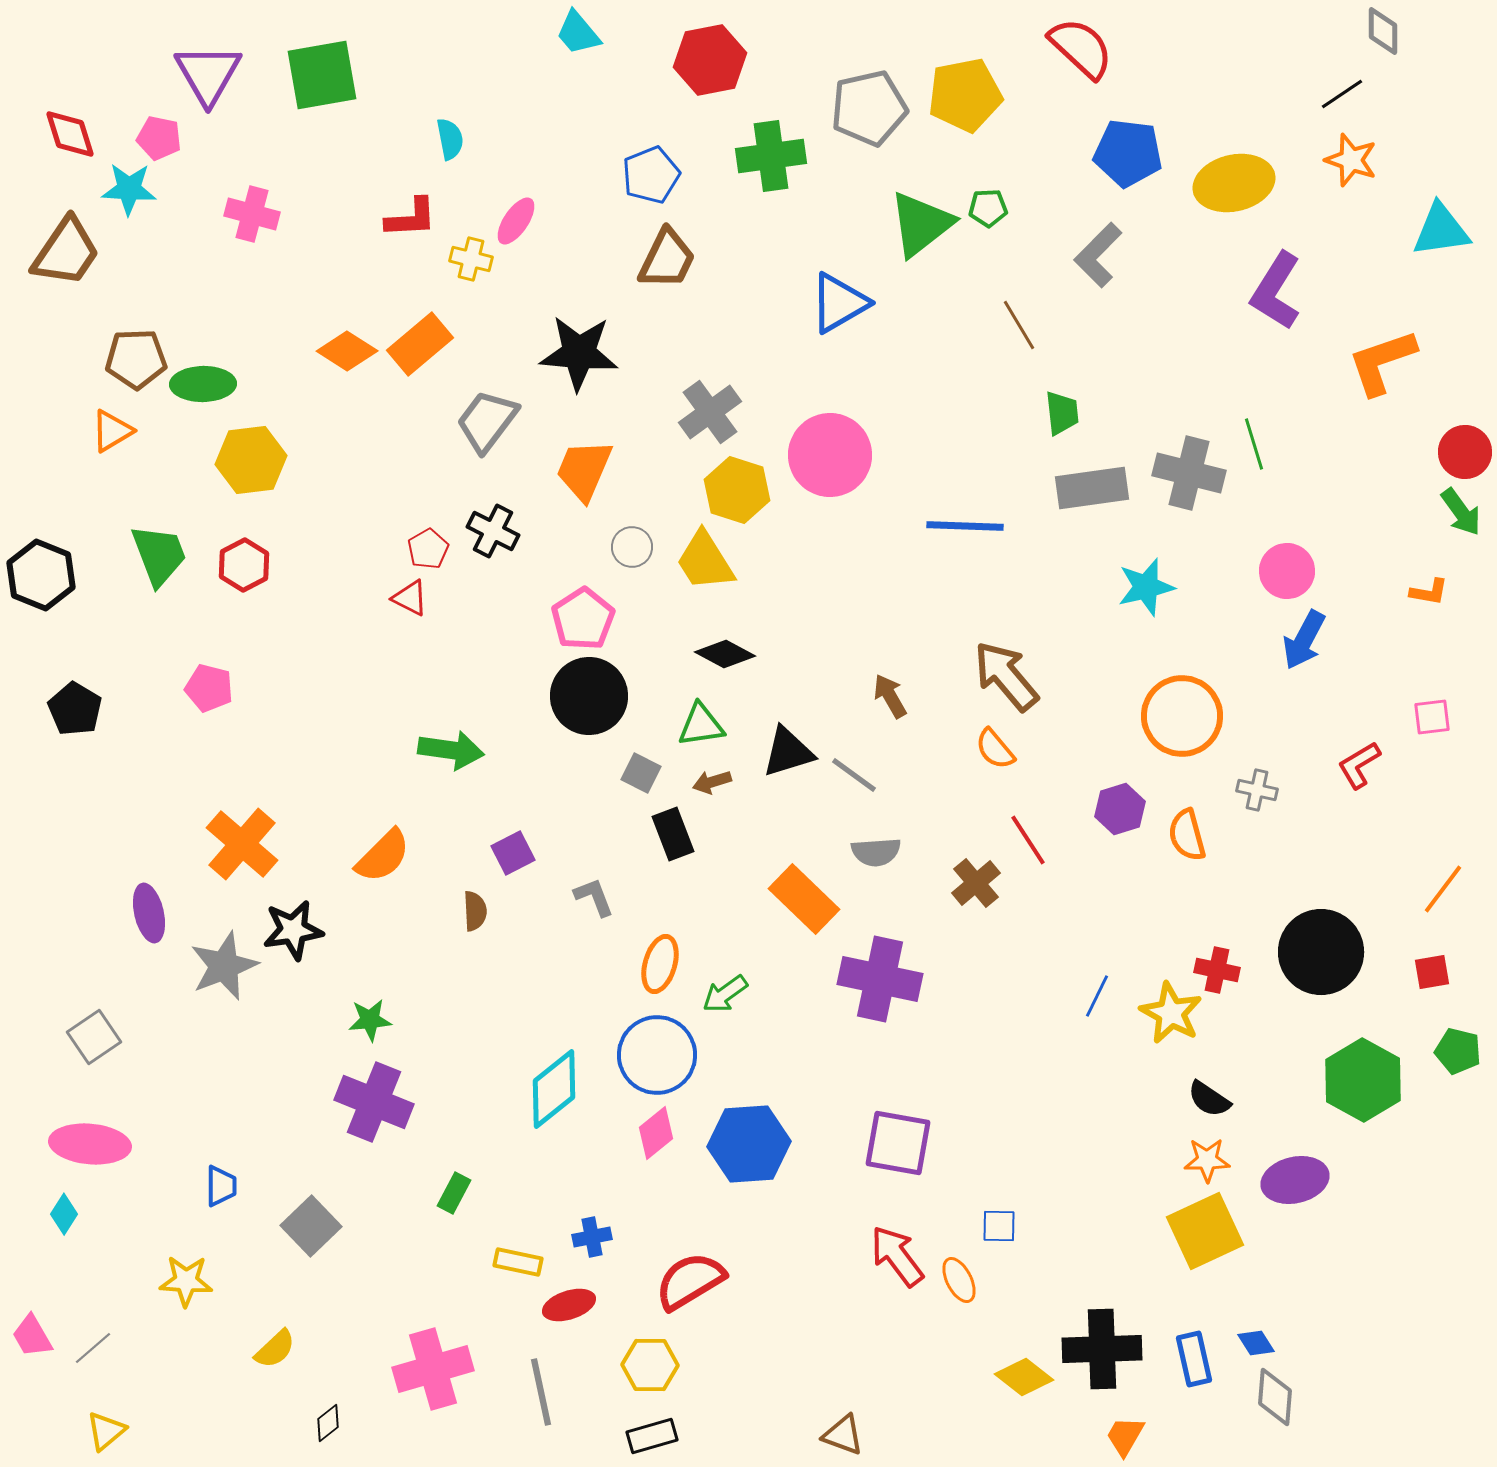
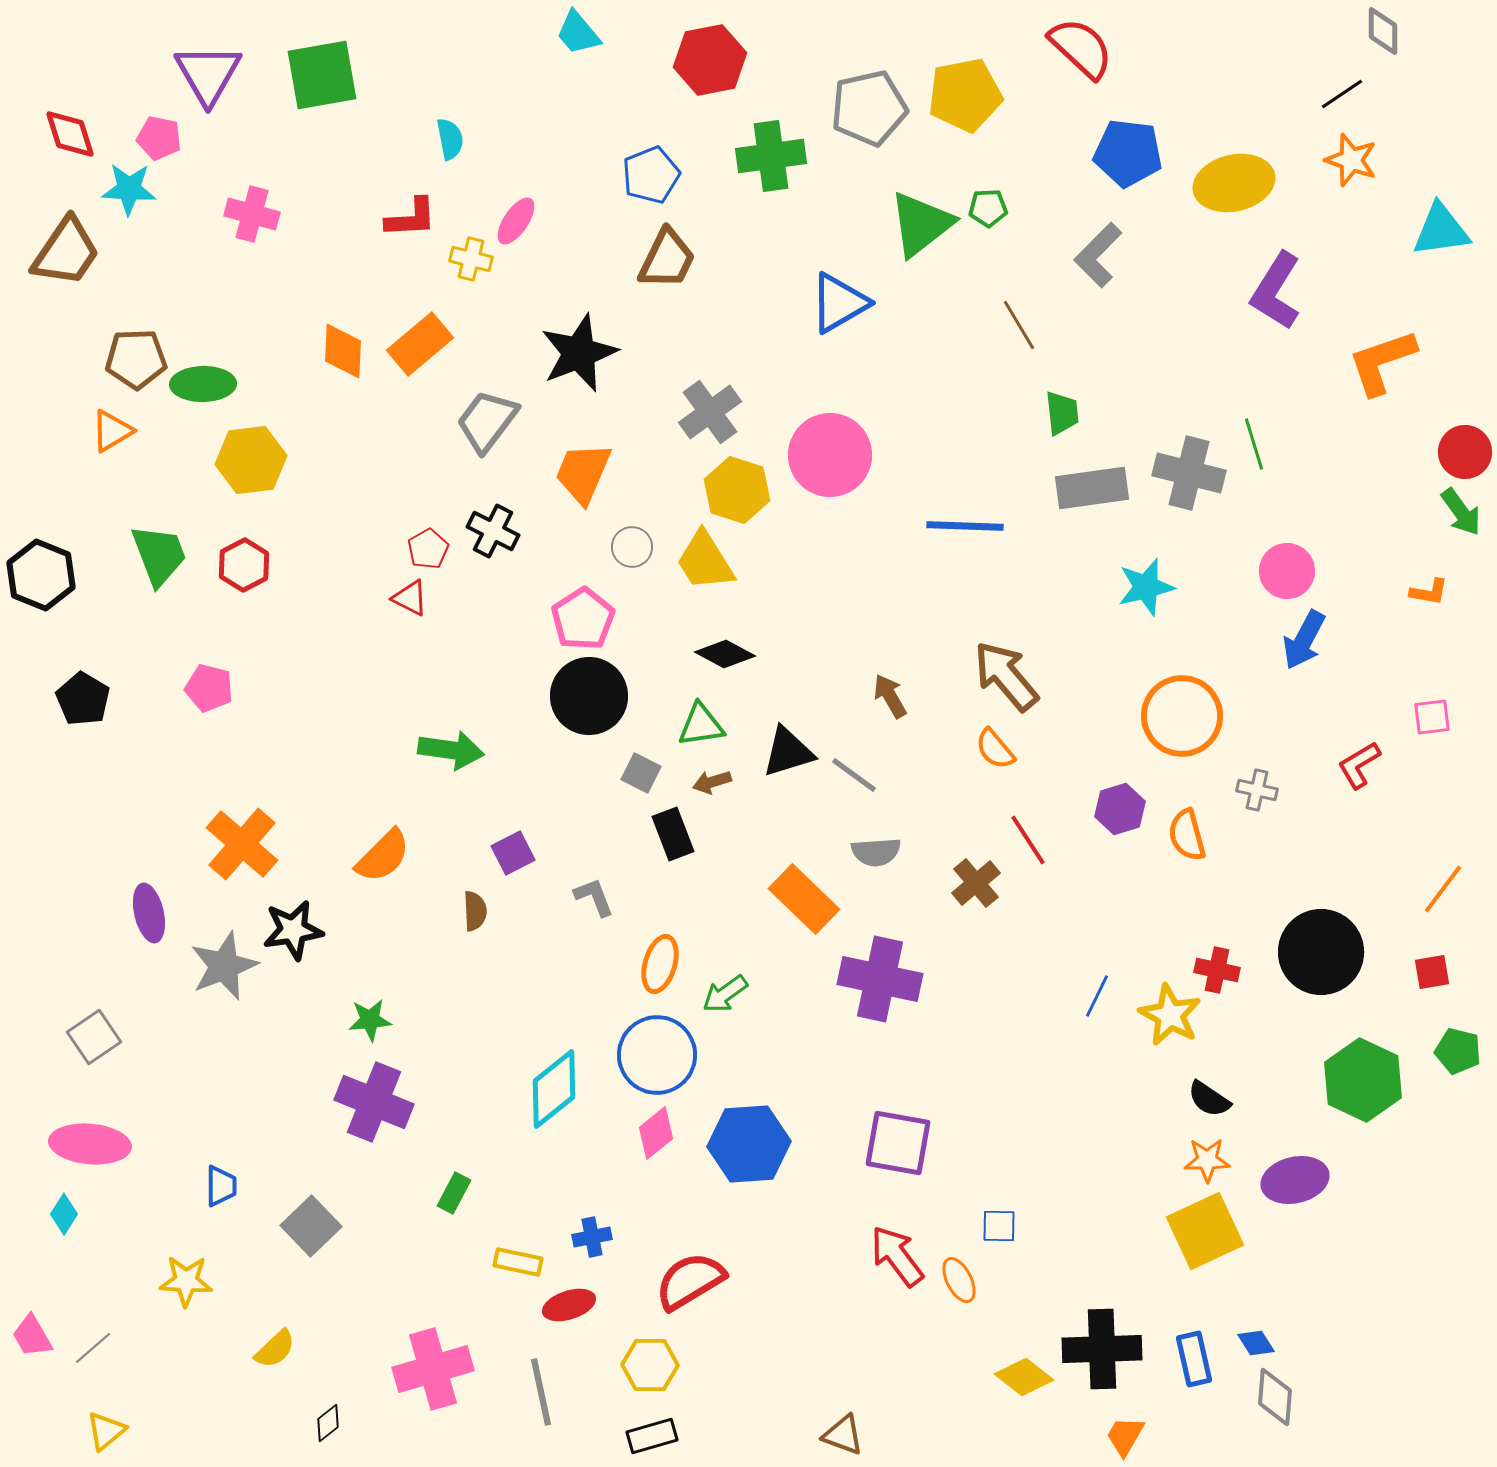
orange diamond at (347, 351): moved 4 px left; rotated 60 degrees clockwise
black star at (579, 353): rotated 26 degrees counterclockwise
orange trapezoid at (584, 470): moved 1 px left, 3 px down
black pentagon at (75, 709): moved 8 px right, 10 px up
yellow star at (1171, 1013): moved 1 px left, 2 px down
green hexagon at (1363, 1080): rotated 4 degrees counterclockwise
